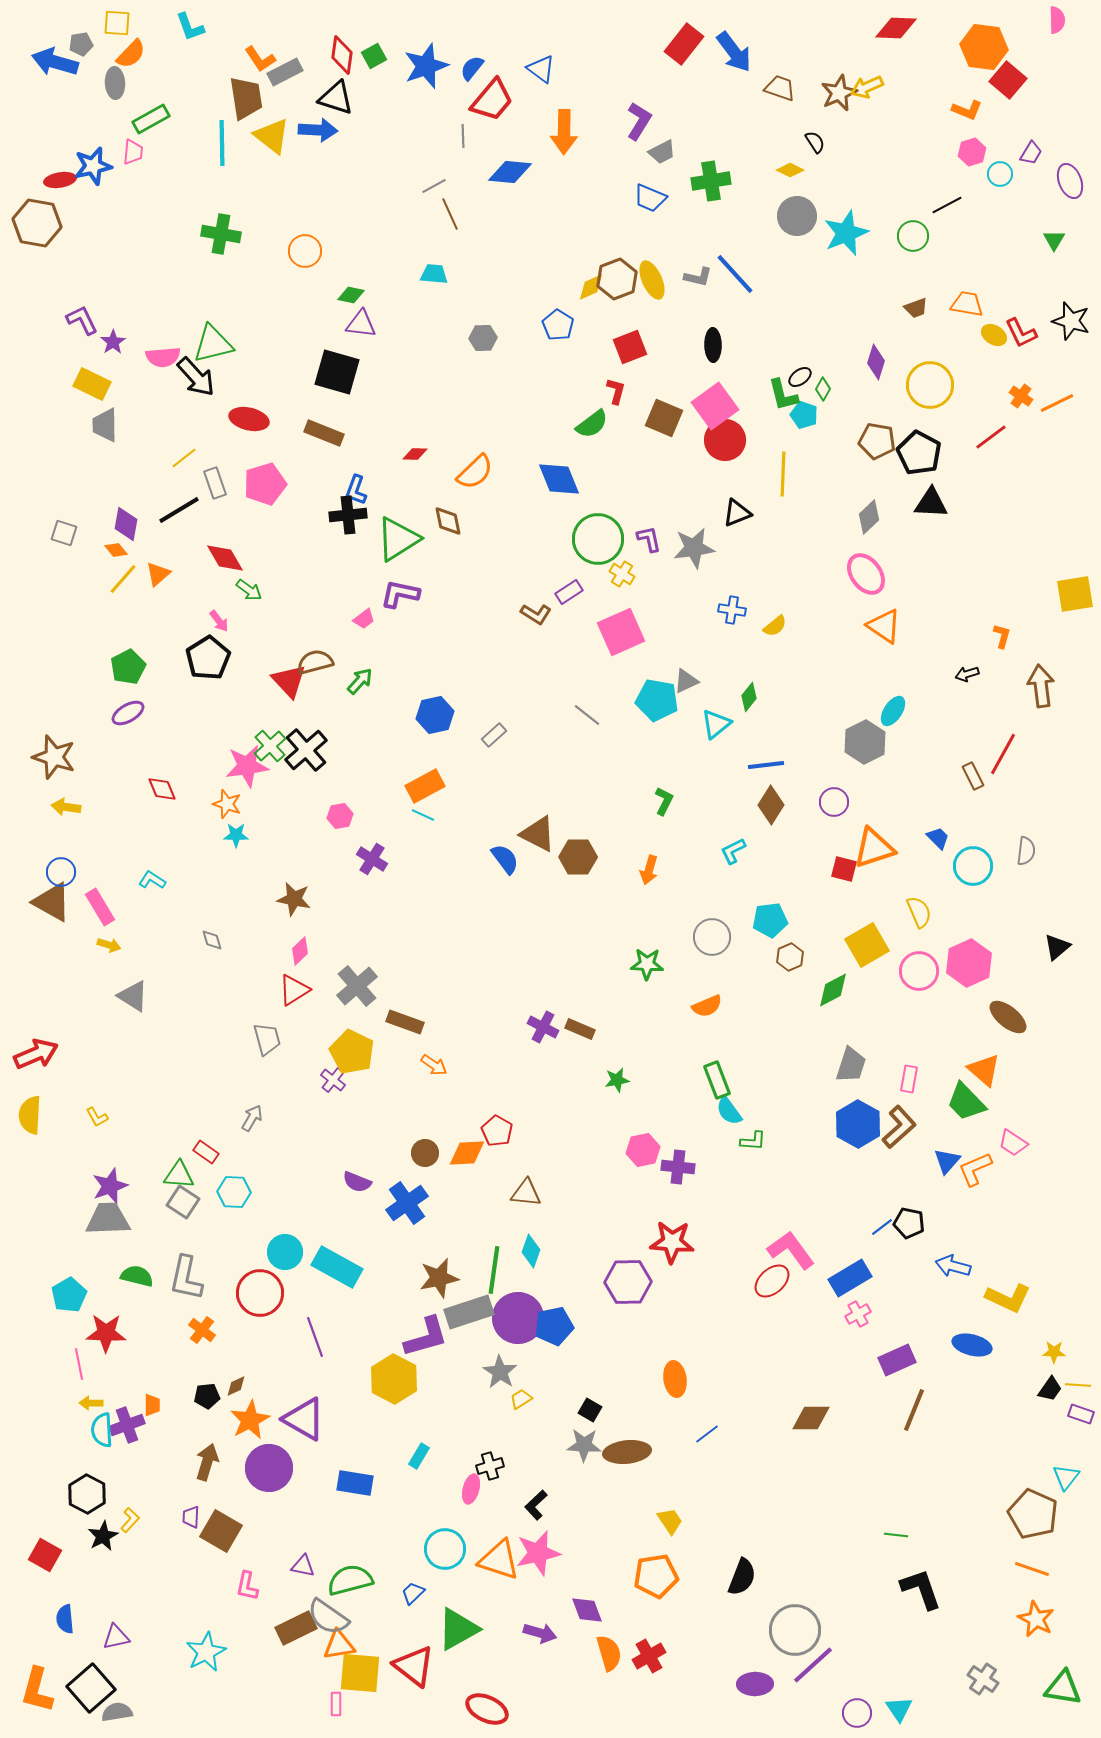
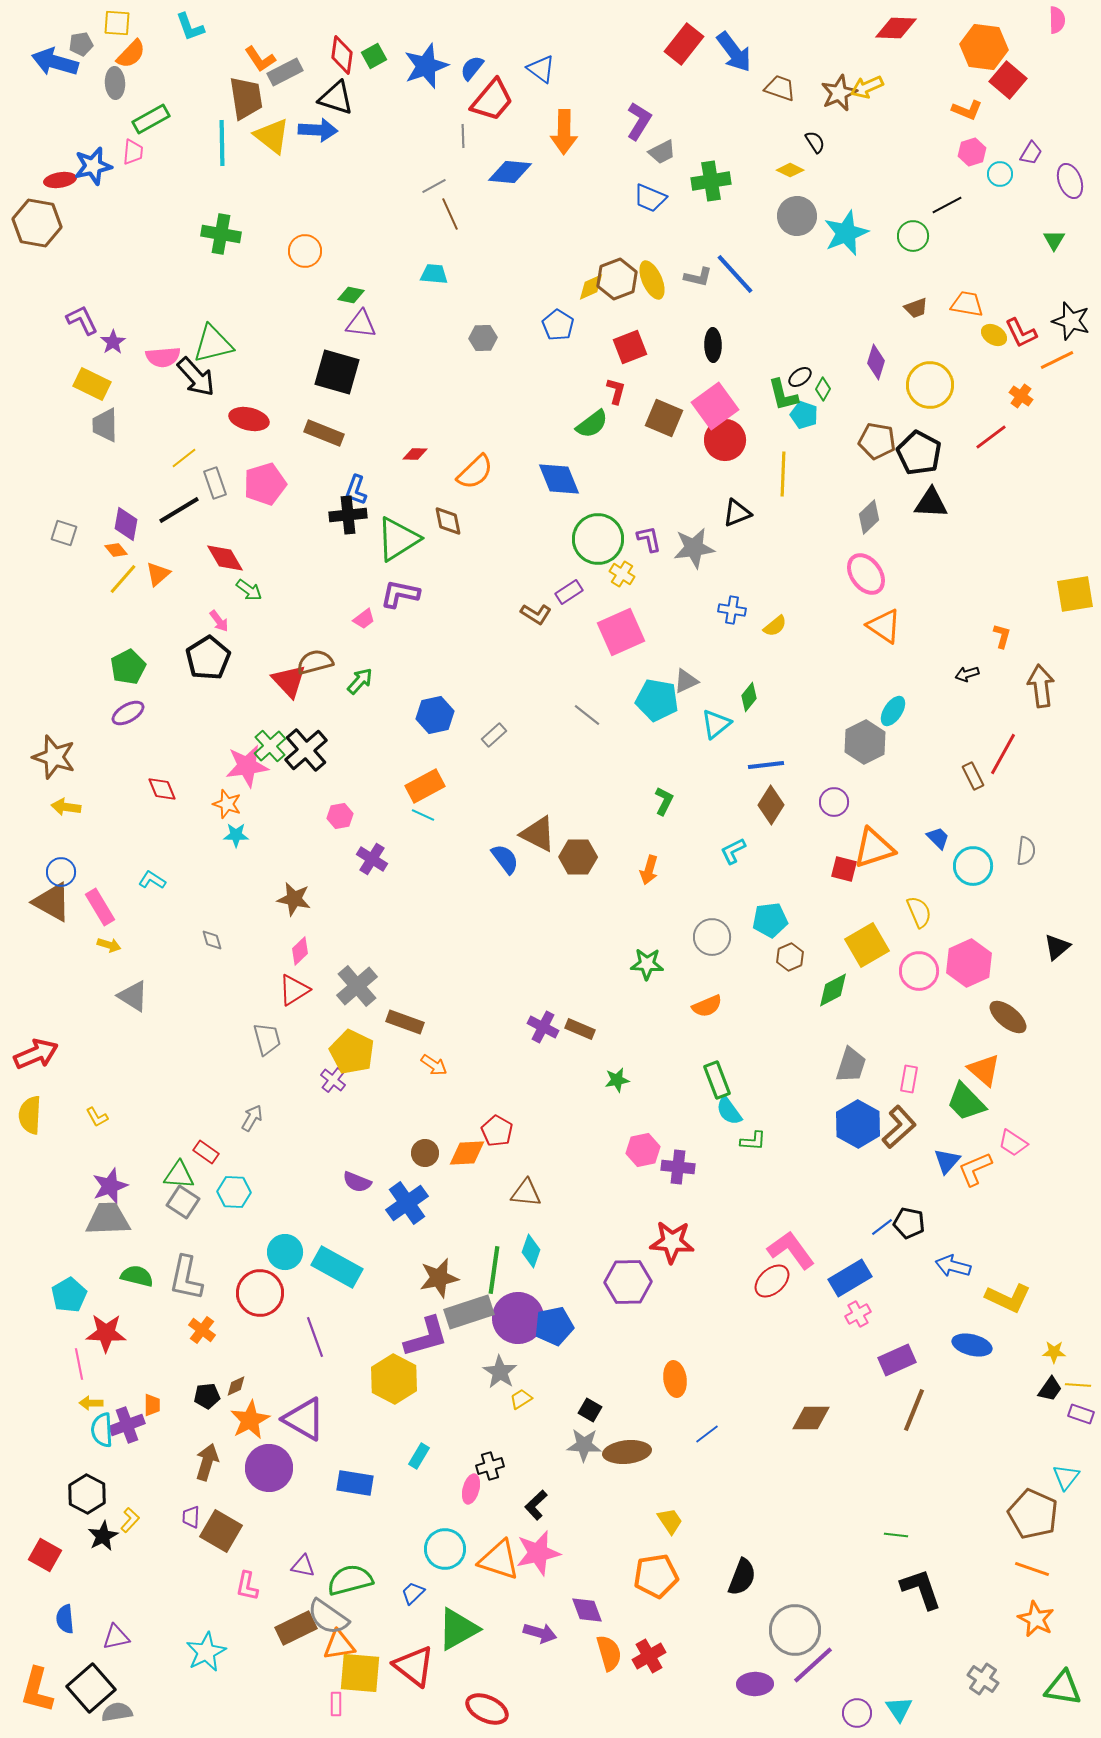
orange line at (1057, 403): moved 43 px up
